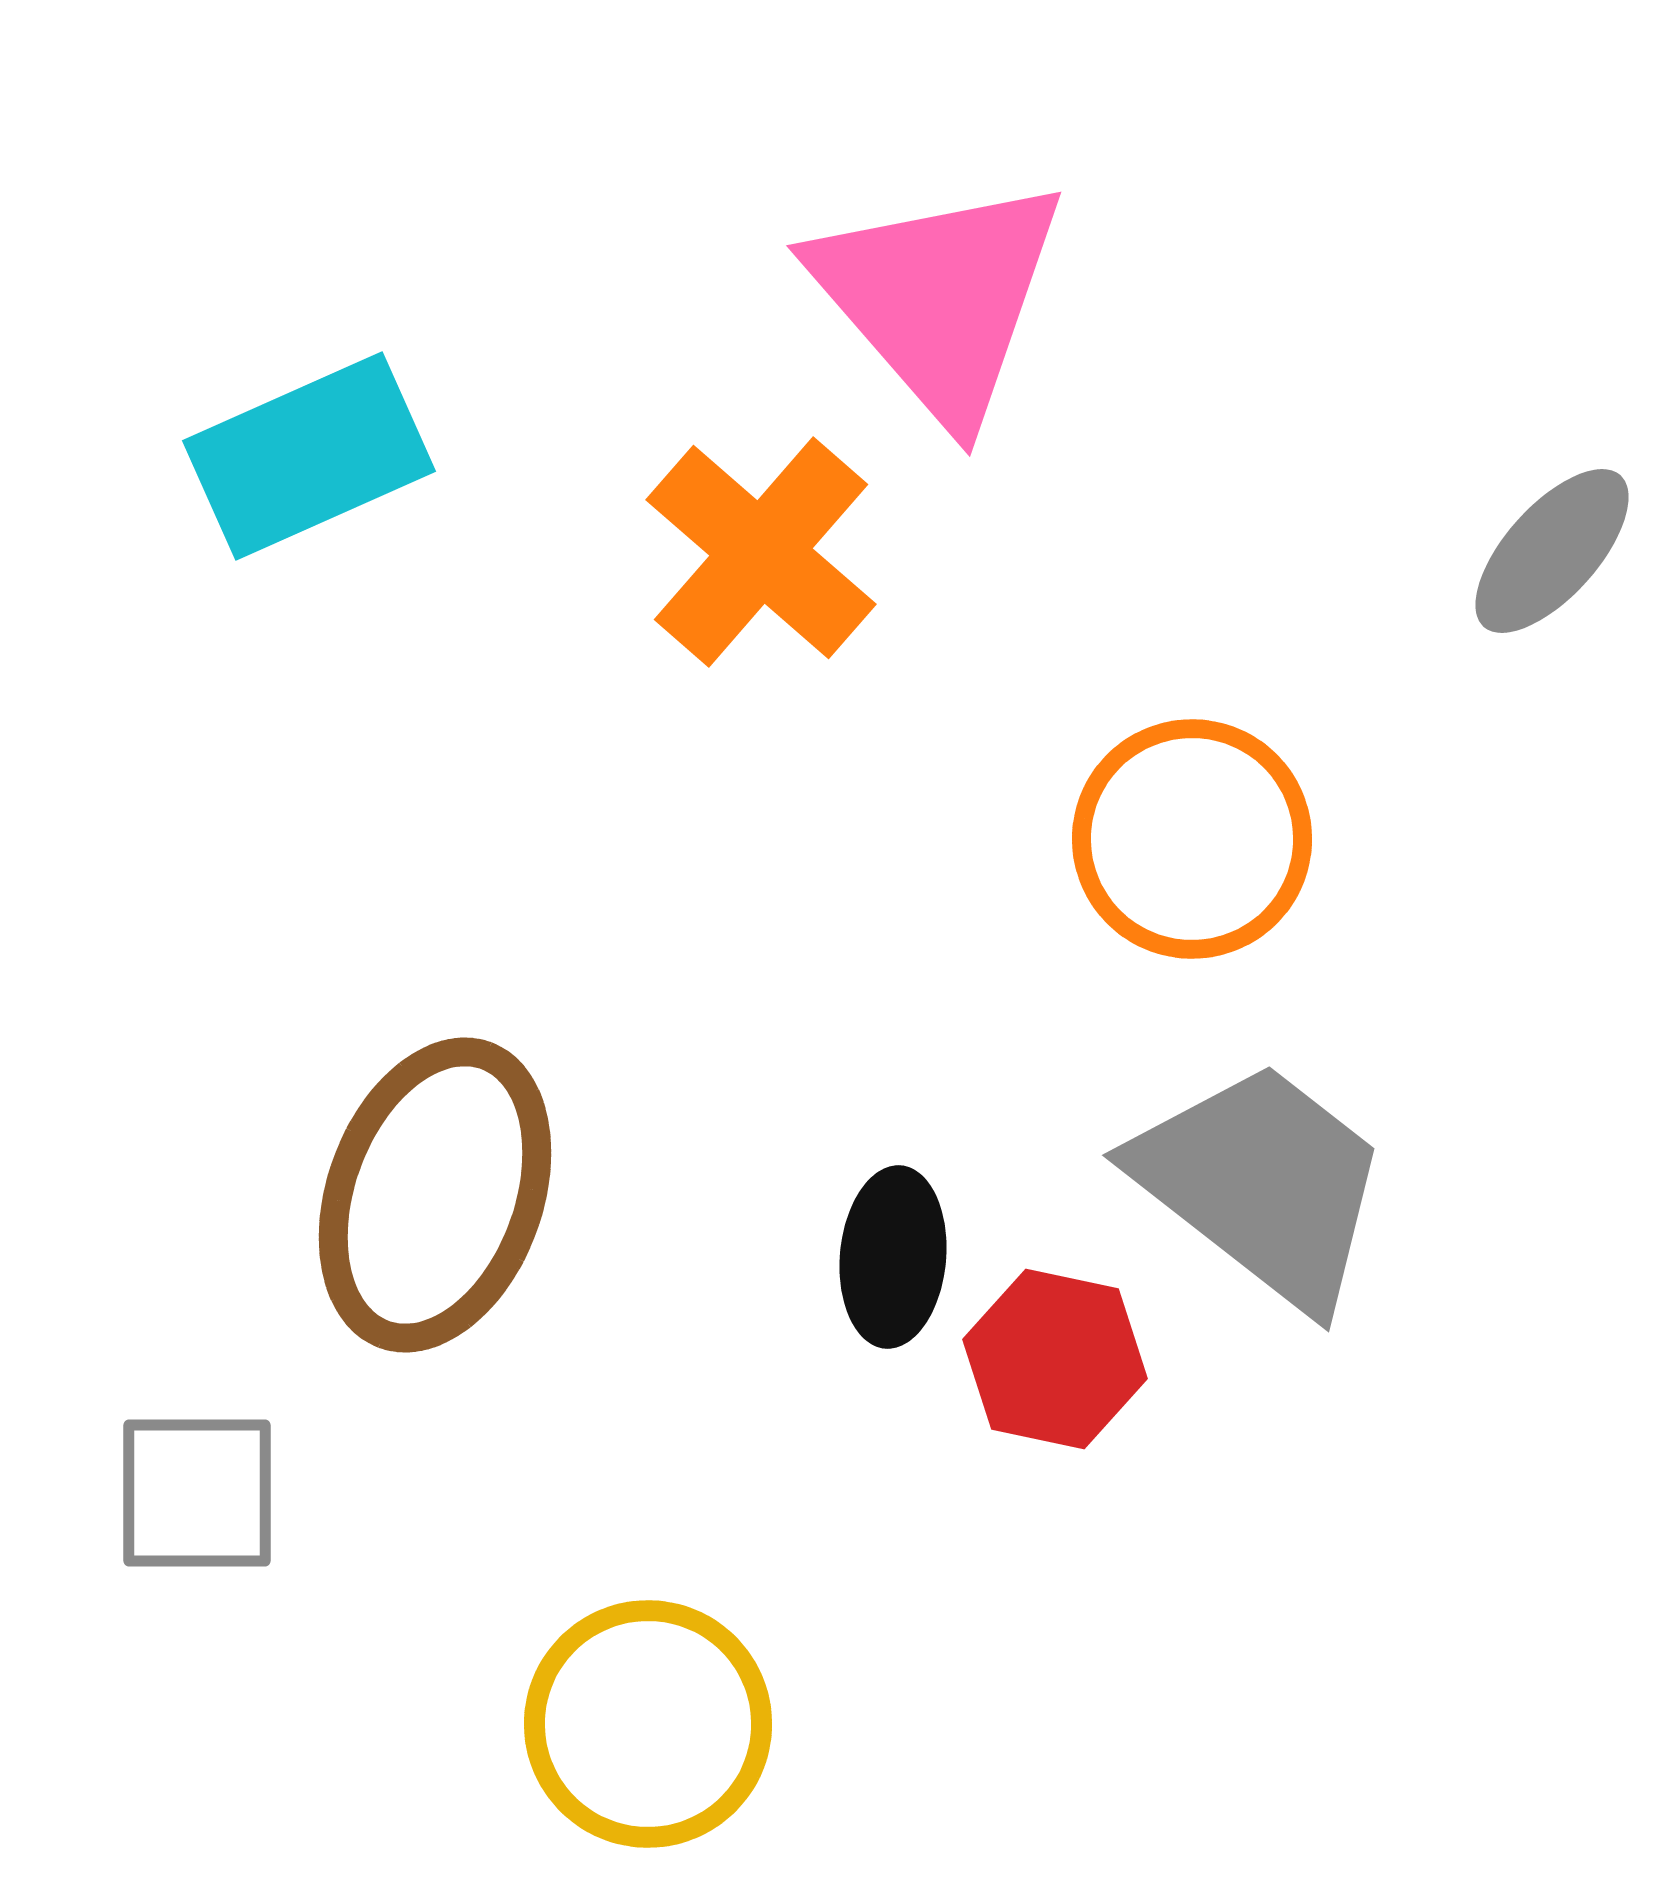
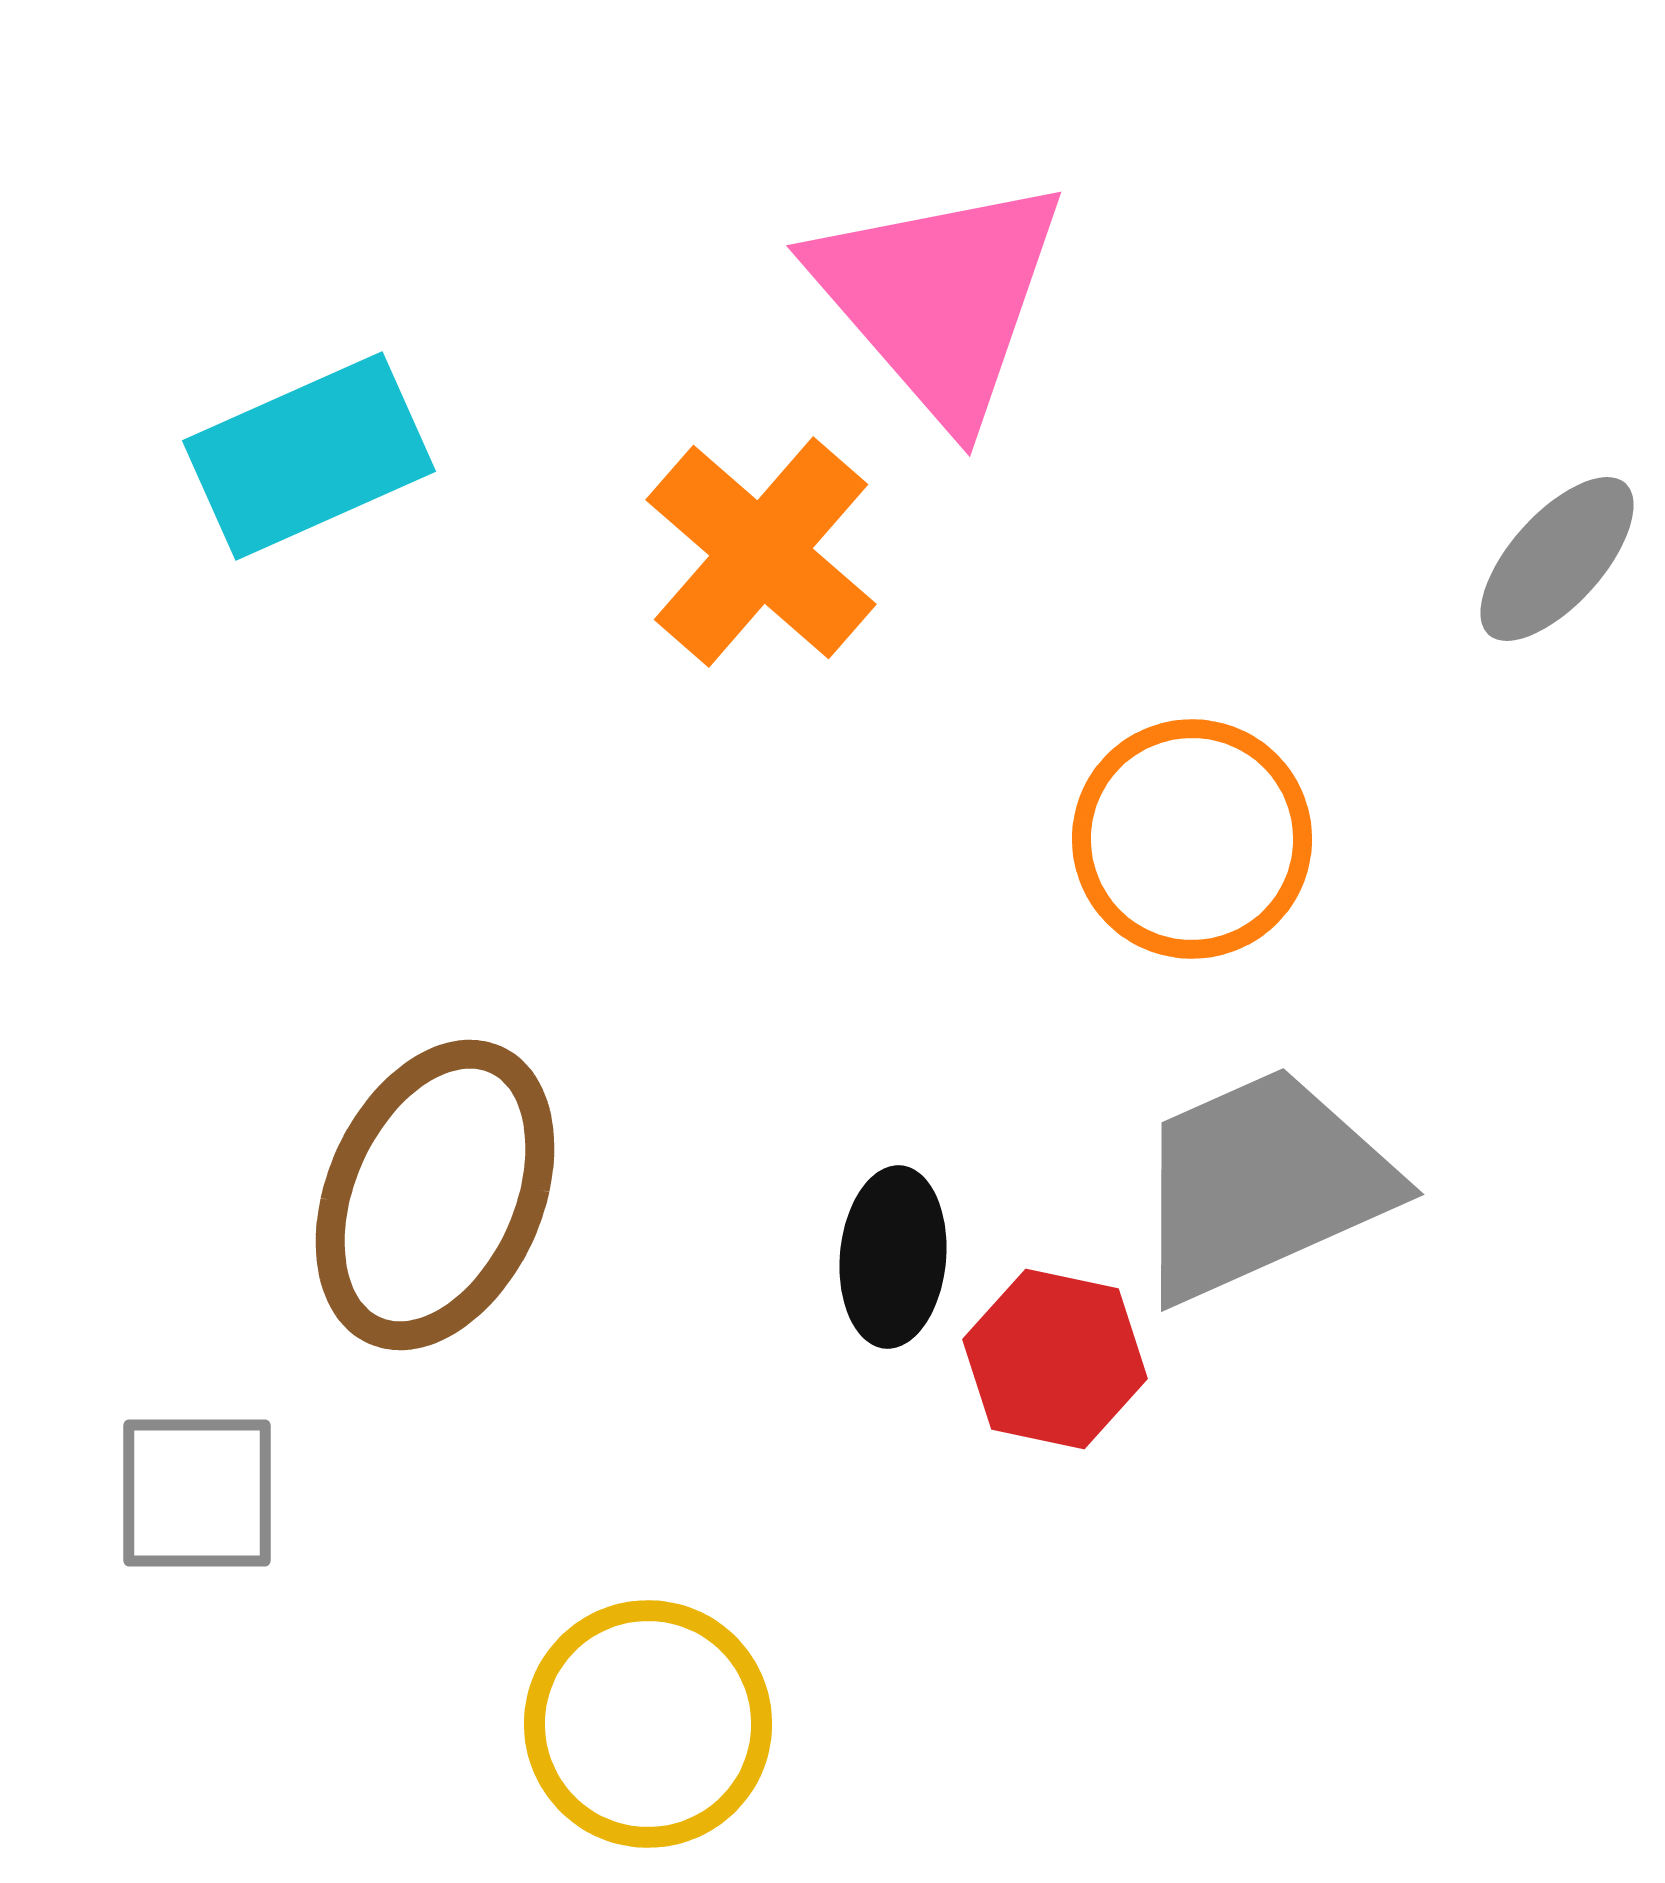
gray ellipse: moved 5 px right, 8 px down
gray trapezoid: rotated 62 degrees counterclockwise
brown ellipse: rotated 4 degrees clockwise
